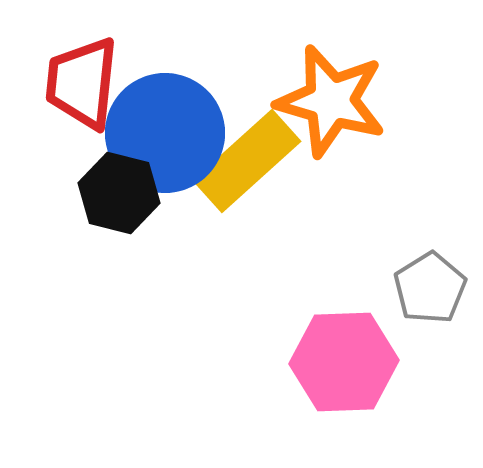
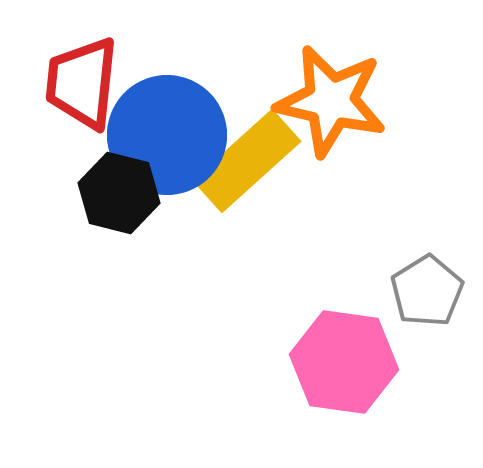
orange star: rotated 3 degrees counterclockwise
blue circle: moved 2 px right, 2 px down
gray pentagon: moved 3 px left, 3 px down
pink hexagon: rotated 10 degrees clockwise
